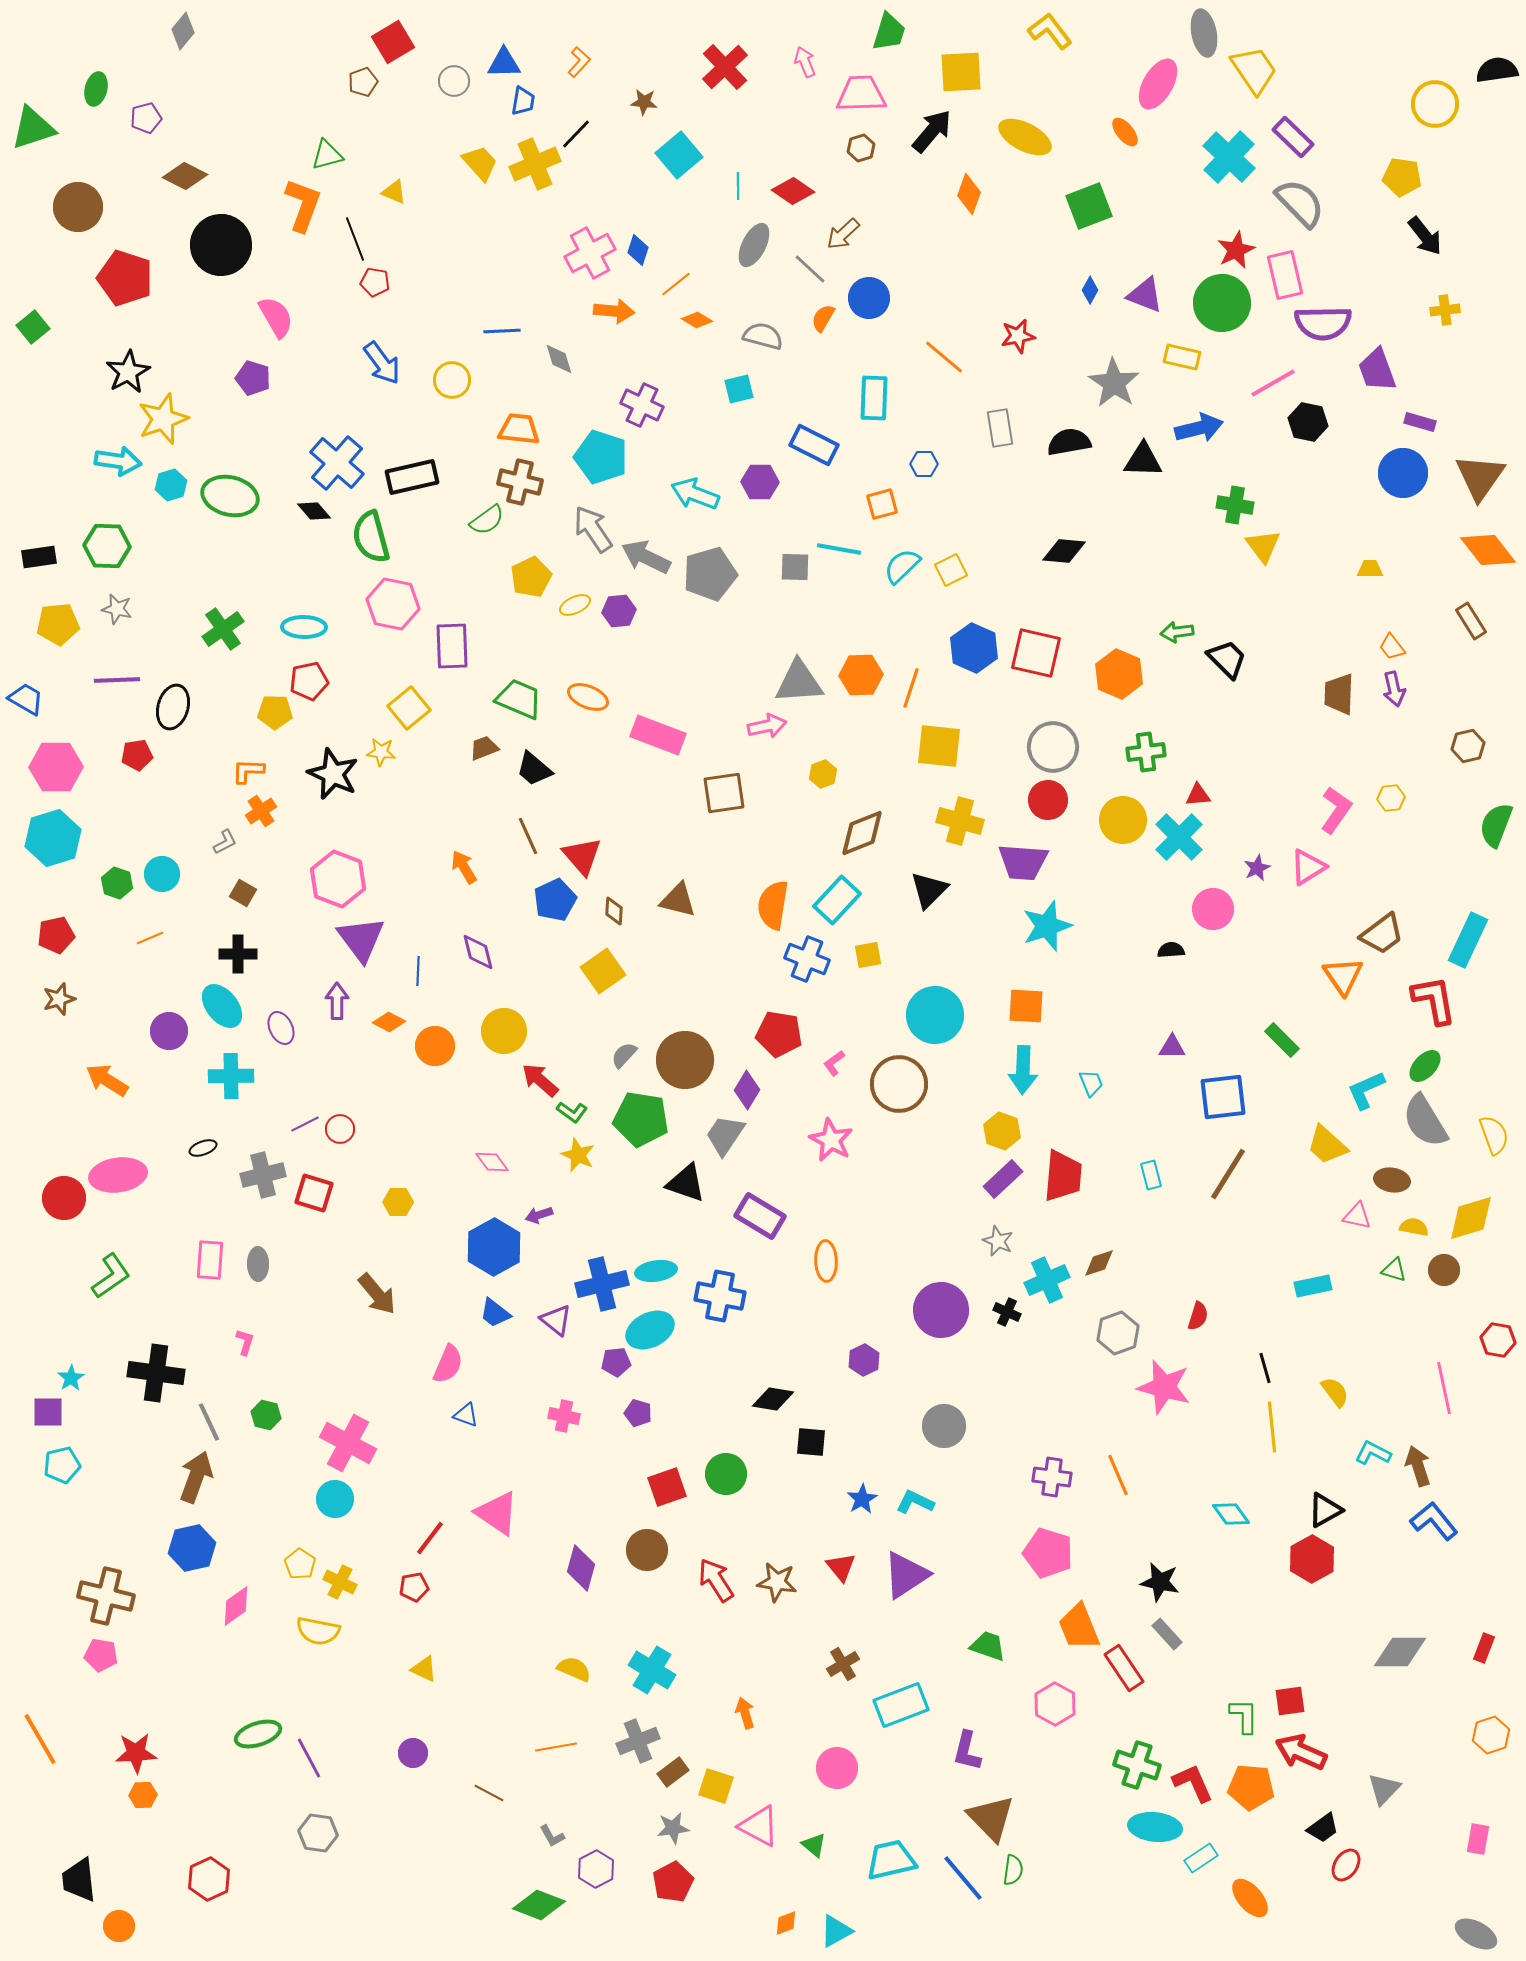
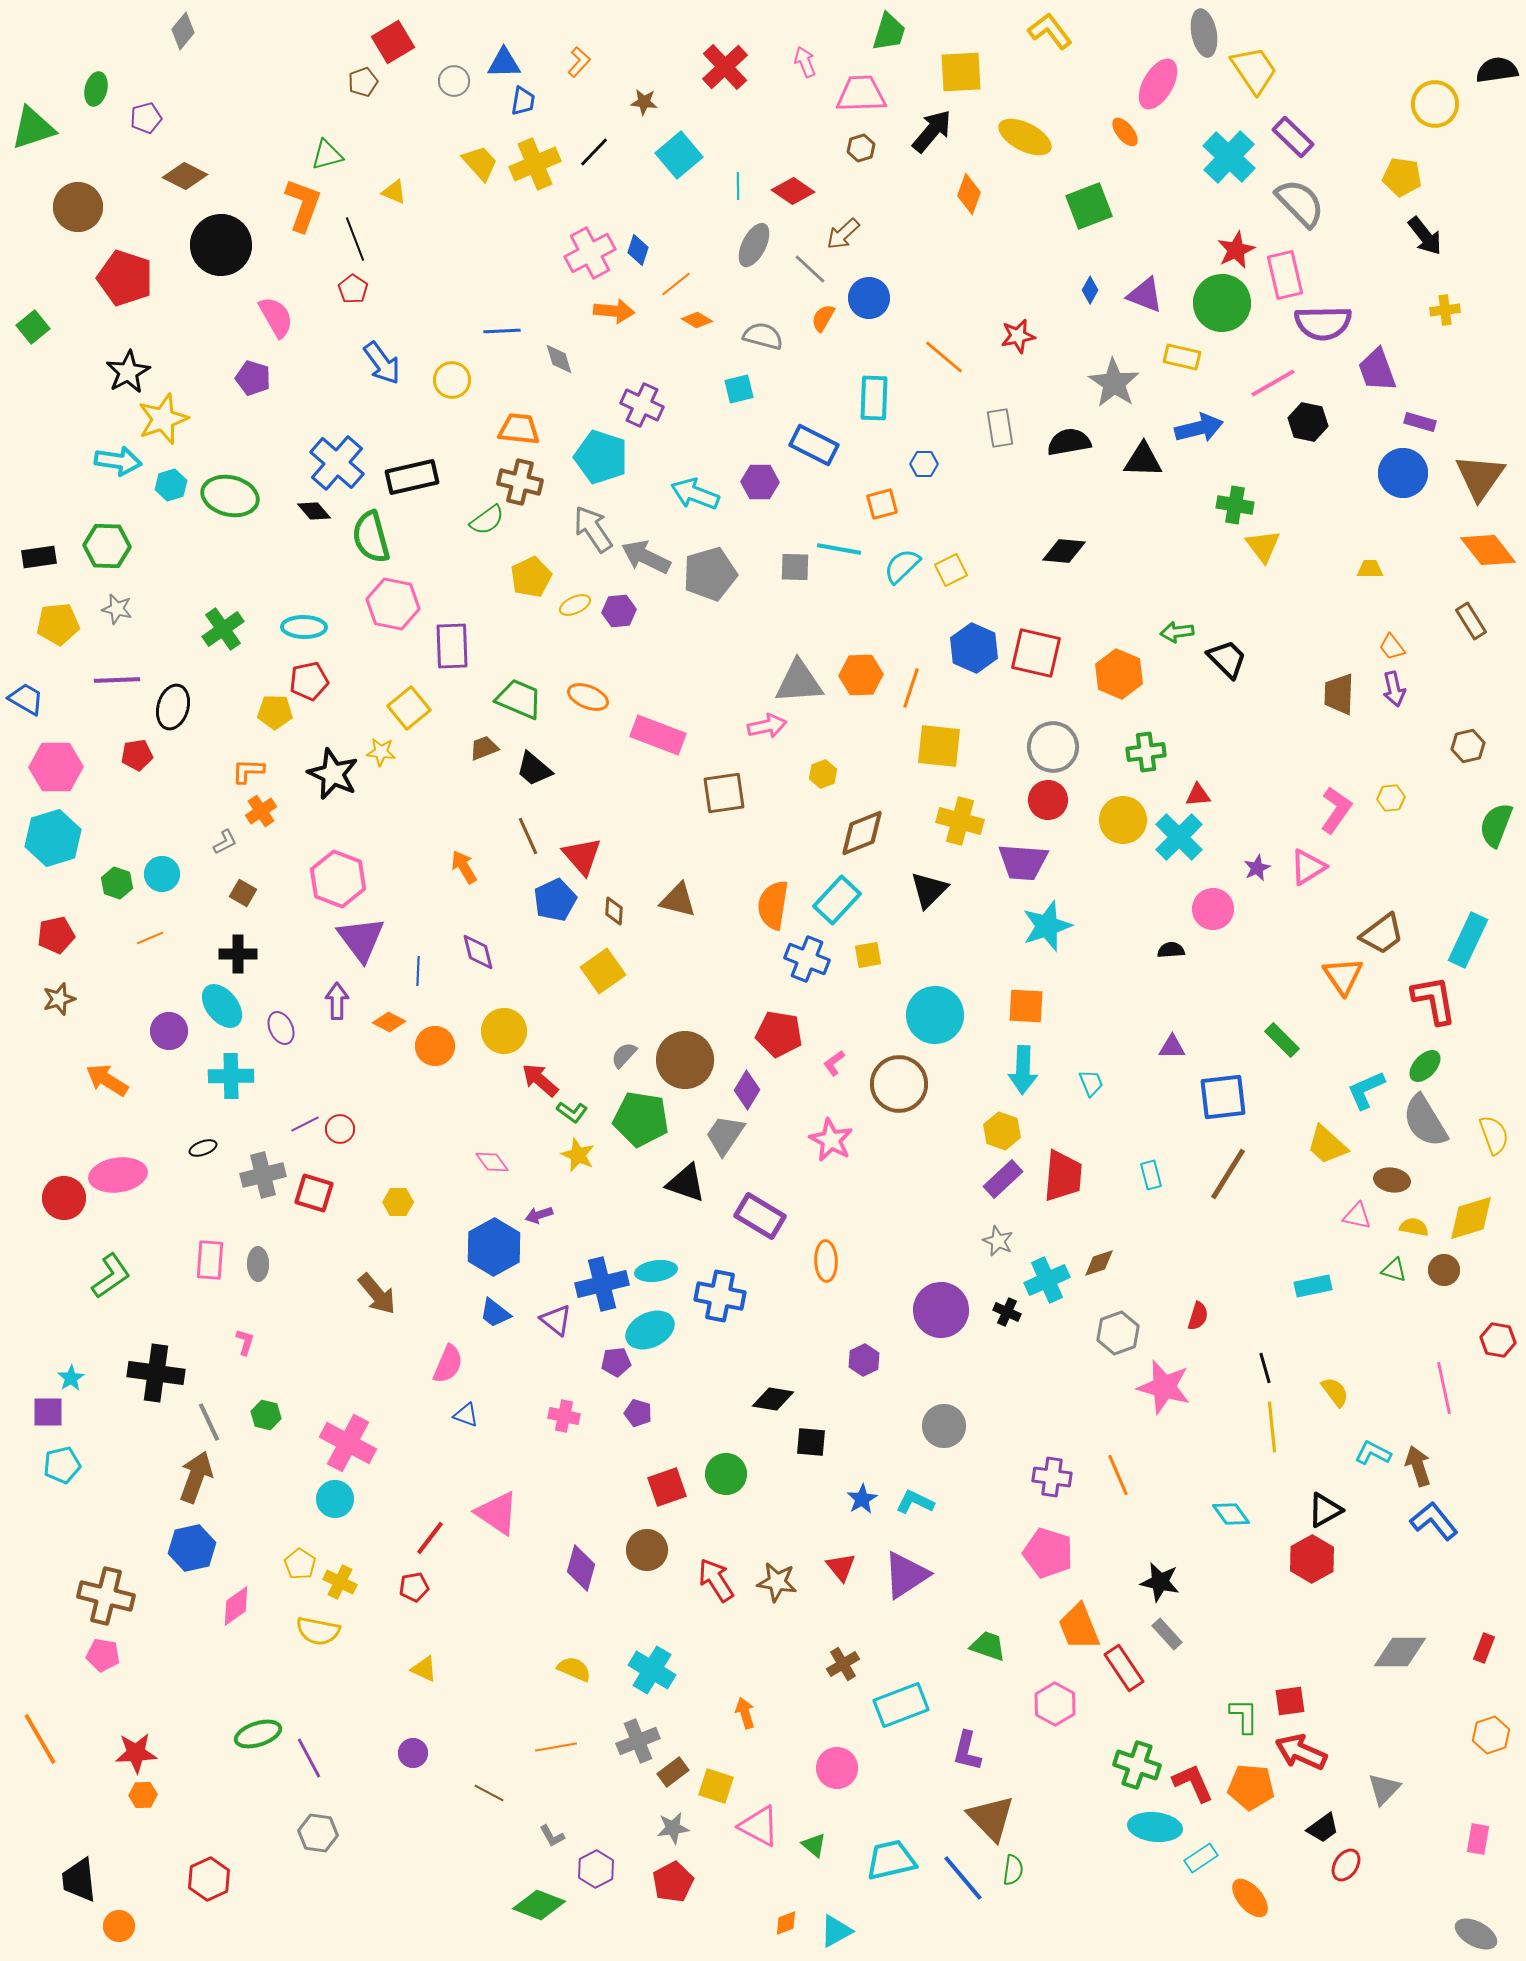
black line at (576, 134): moved 18 px right, 18 px down
red pentagon at (375, 282): moved 22 px left, 7 px down; rotated 24 degrees clockwise
pink pentagon at (101, 1655): moved 2 px right
